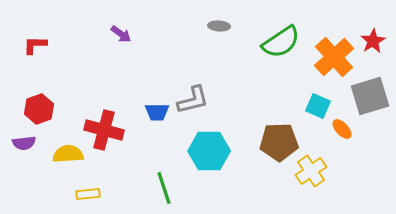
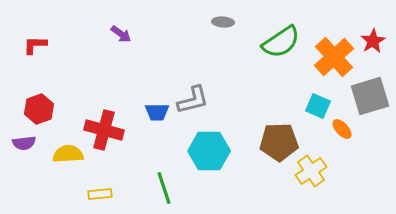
gray ellipse: moved 4 px right, 4 px up
yellow rectangle: moved 12 px right
